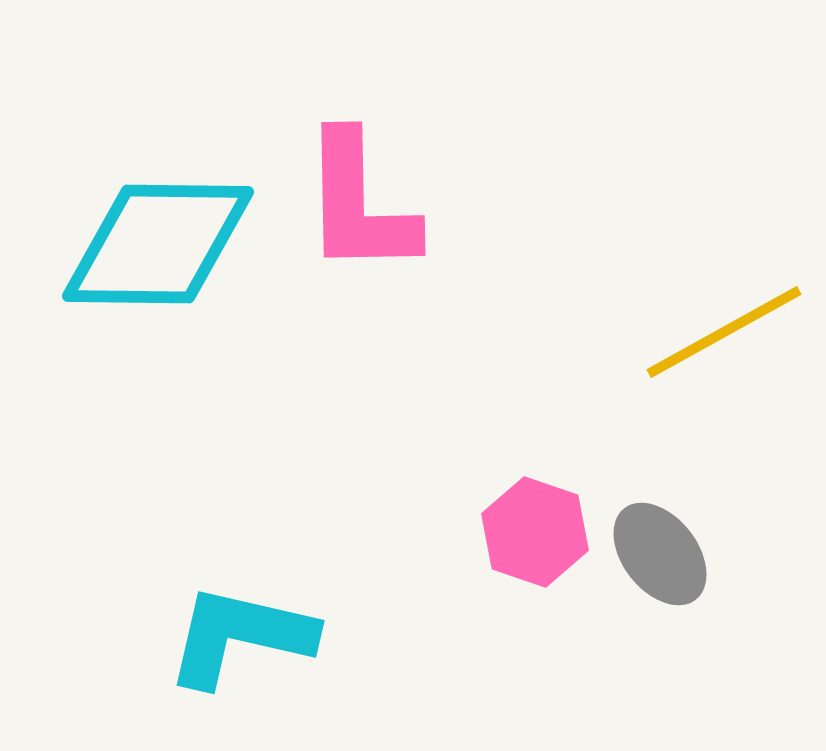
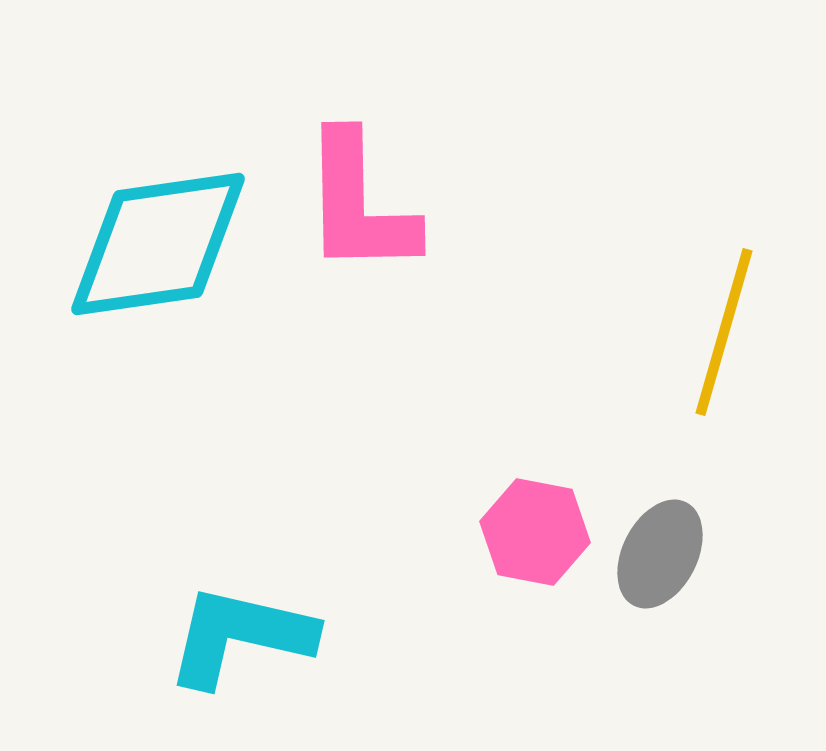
cyan diamond: rotated 9 degrees counterclockwise
yellow line: rotated 45 degrees counterclockwise
pink hexagon: rotated 8 degrees counterclockwise
gray ellipse: rotated 65 degrees clockwise
